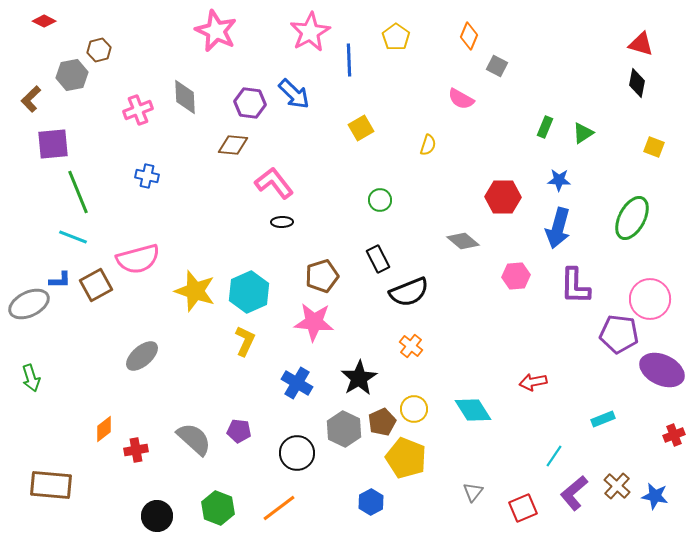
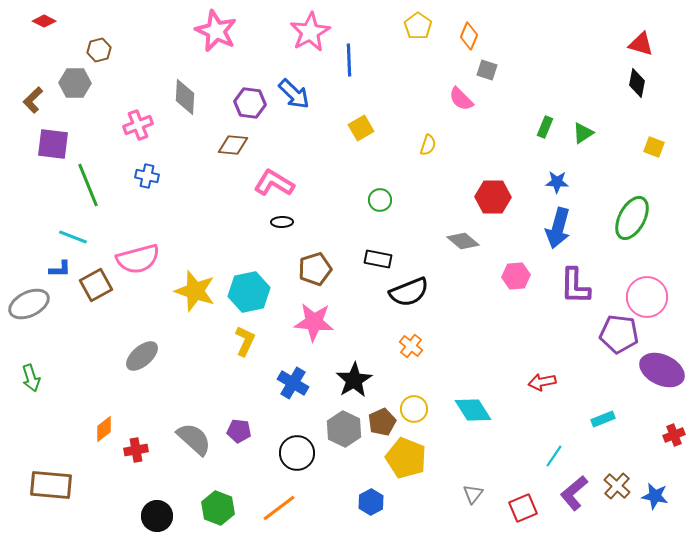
yellow pentagon at (396, 37): moved 22 px right, 11 px up
gray square at (497, 66): moved 10 px left, 4 px down; rotated 10 degrees counterclockwise
gray hexagon at (72, 75): moved 3 px right, 8 px down; rotated 12 degrees clockwise
gray diamond at (185, 97): rotated 6 degrees clockwise
brown L-shape at (31, 99): moved 2 px right, 1 px down
pink semicircle at (461, 99): rotated 16 degrees clockwise
pink cross at (138, 110): moved 15 px down
purple square at (53, 144): rotated 12 degrees clockwise
blue star at (559, 180): moved 2 px left, 2 px down
pink L-shape at (274, 183): rotated 21 degrees counterclockwise
green line at (78, 192): moved 10 px right, 7 px up
red hexagon at (503, 197): moved 10 px left
black rectangle at (378, 259): rotated 52 degrees counterclockwise
brown pentagon at (322, 276): moved 7 px left, 7 px up
blue L-shape at (60, 280): moved 11 px up
cyan hexagon at (249, 292): rotated 12 degrees clockwise
pink circle at (650, 299): moved 3 px left, 2 px up
black star at (359, 378): moved 5 px left, 2 px down
red arrow at (533, 382): moved 9 px right
blue cross at (297, 383): moved 4 px left
gray triangle at (473, 492): moved 2 px down
